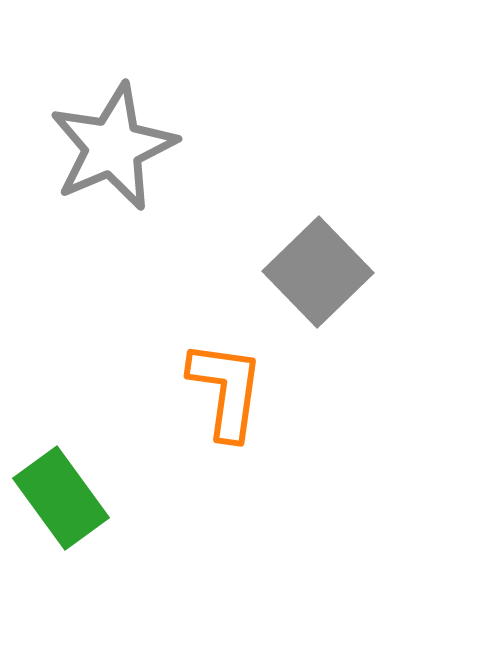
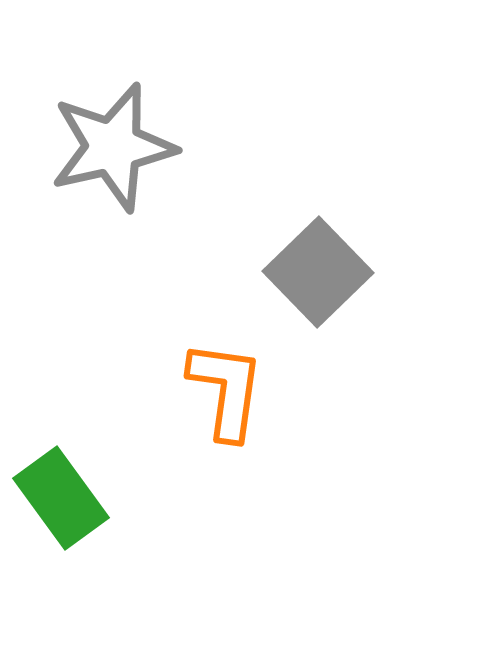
gray star: rotated 10 degrees clockwise
